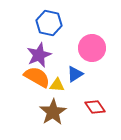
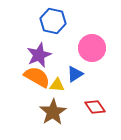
blue hexagon: moved 4 px right, 2 px up
